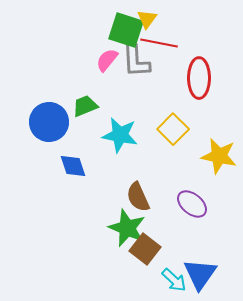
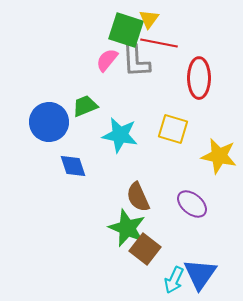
yellow triangle: moved 2 px right
yellow square: rotated 28 degrees counterclockwise
cyan arrow: rotated 72 degrees clockwise
